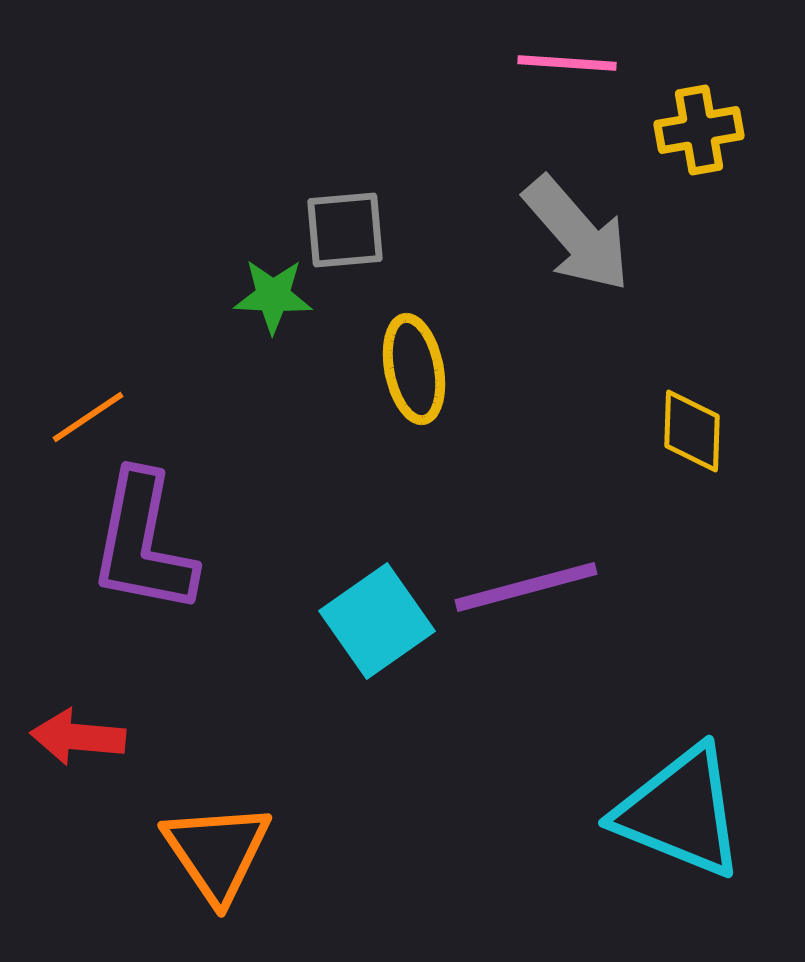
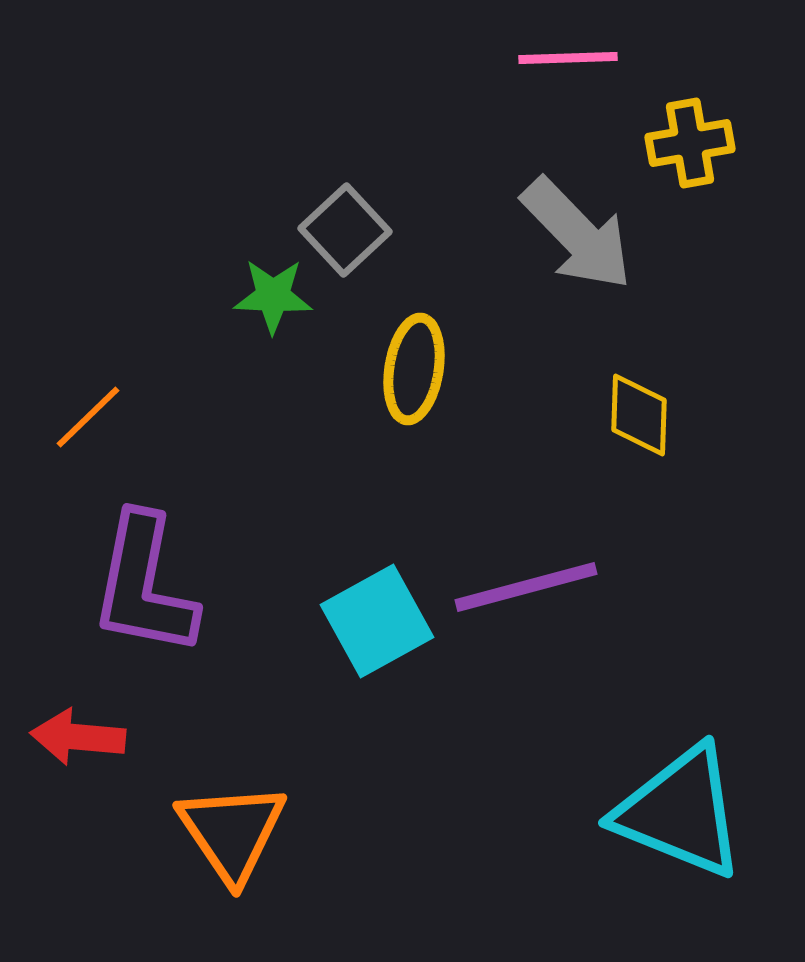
pink line: moved 1 px right, 5 px up; rotated 6 degrees counterclockwise
yellow cross: moved 9 px left, 13 px down
gray square: rotated 38 degrees counterclockwise
gray arrow: rotated 3 degrees counterclockwise
yellow ellipse: rotated 20 degrees clockwise
orange line: rotated 10 degrees counterclockwise
yellow diamond: moved 53 px left, 16 px up
purple L-shape: moved 1 px right, 42 px down
cyan square: rotated 6 degrees clockwise
orange triangle: moved 15 px right, 20 px up
